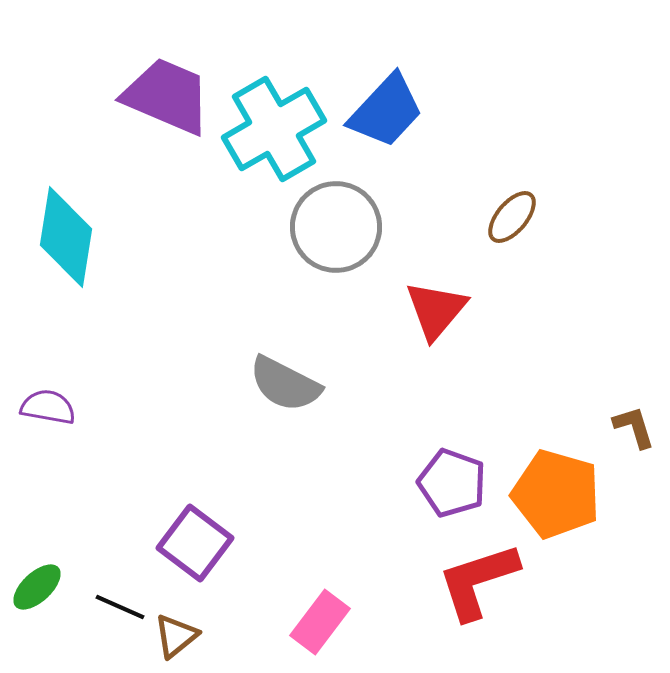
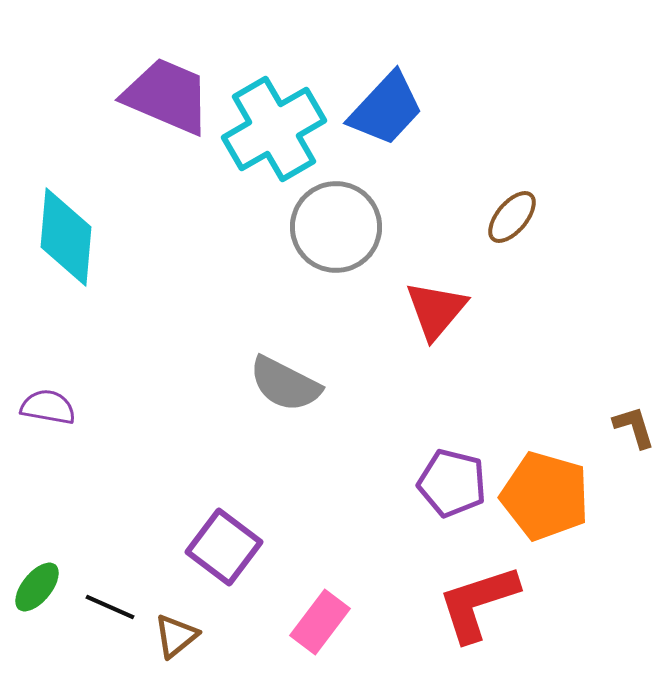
blue trapezoid: moved 2 px up
cyan diamond: rotated 4 degrees counterclockwise
purple pentagon: rotated 6 degrees counterclockwise
orange pentagon: moved 11 px left, 2 px down
purple square: moved 29 px right, 4 px down
red L-shape: moved 22 px down
green ellipse: rotated 8 degrees counterclockwise
black line: moved 10 px left
